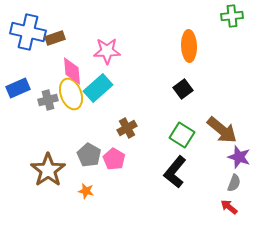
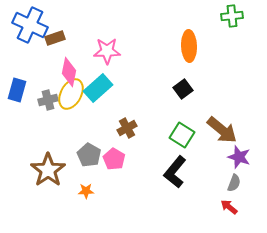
blue cross: moved 2 px right, 7 px up; rotated 12 degrees clockwise
pink diamond: moved 3 px left, 1 px down; rotated 16 degrees clockwise
blue rectangle: moved 1 px left, 2 px down; rotated 50 degrees counterclockwise
yellow ellipse: rotated 48 degrees clockwise
orange star: rotated 14 degrees counterclockwise
